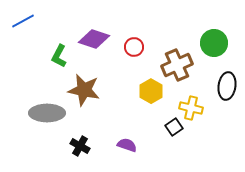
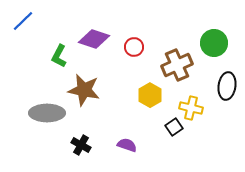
blue line: rotated 15 degrees counterclockwise
yellow hexagon: moved 1 px left, 4 px down
black cross: moved 1 px right, 1 px up
